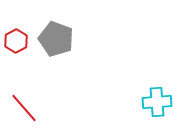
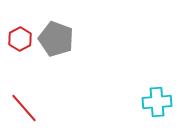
red hexagon: moved 4 px right, 2 px up
